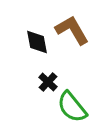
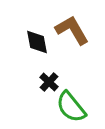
black cross: moved 1 px right
green semicircle: moved 1 px left
